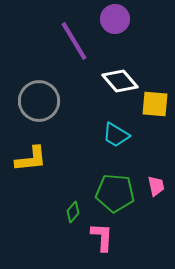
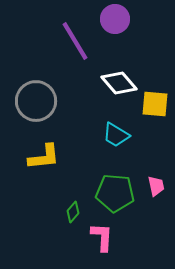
purple line: moved 1 px right
white diamond: moved 1 px left, 2 px down
gray circle: moved 3 px left
yellow L-shape: moved 13 px right, 2 px up
